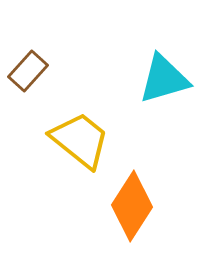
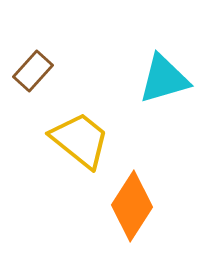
brown rectangle: moved 5 px right
